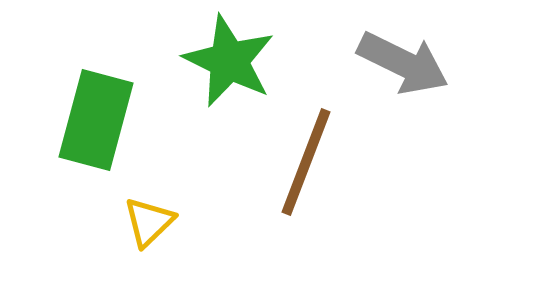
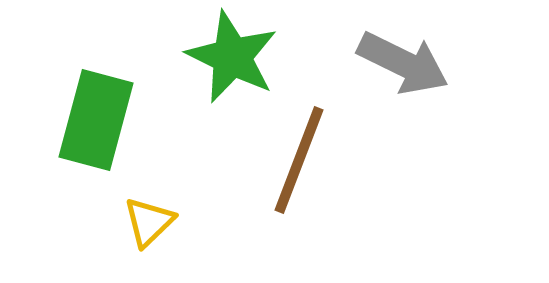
green star: moved 3 px right, 4 px up
brown line: moved 7 px left, 2 px up
